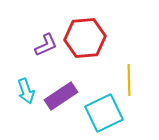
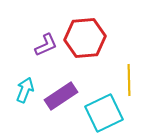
cyan arrow: moved 1 px left, 1 px up; rotated 140 degrees counterclockwise
